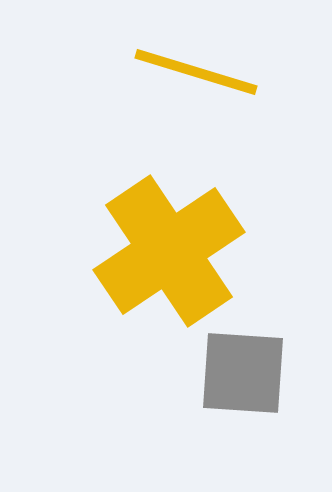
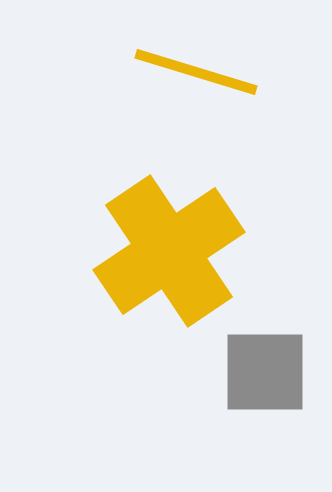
gray square: moved 22 px right, 1 px up; rotated 4 degrees counterclockwise
